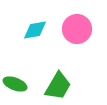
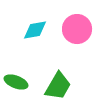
green ellipse: moved 1 px right, 2 px up
